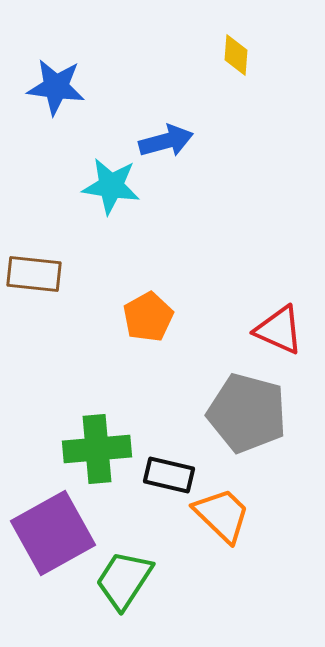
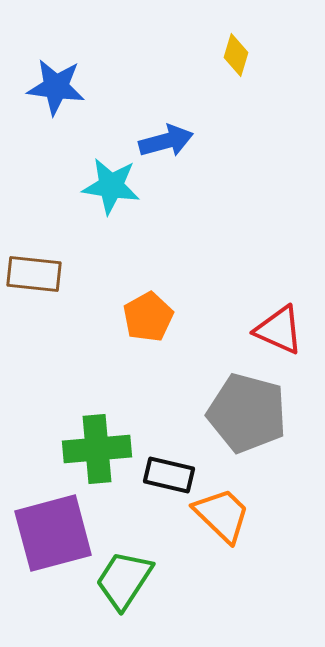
yellow diamond: rotated 12 degrees clockwise
purple square: rotated 14 degrees clockwise
